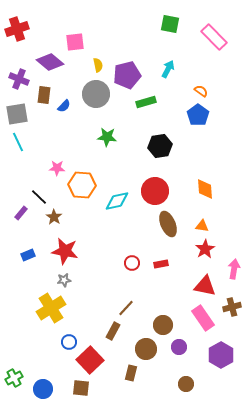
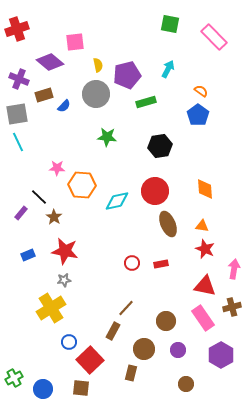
brown rectangle at (44, 95): rotated 66 degrees clockwise
red star at (205, 249): rotated 18 degrees counterclockwise
brown circle at (163, 325): moved 3 px right, 4 px up
purple circle at (179, 347): moved 1 px left, 3 px down
brown circle at (146, 349): moved 2 px left
